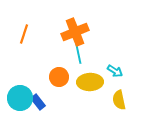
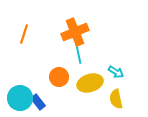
cyan arrow: moved 1 px right, 1 px down
yellow ellipse: moved 1 px down; rotated 15 degrees counterclockwise
yellow semicircle: moved 3 px left, 1 px up
